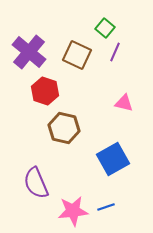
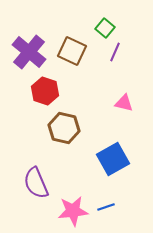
brown square: moved 5 px left, 4 px up
